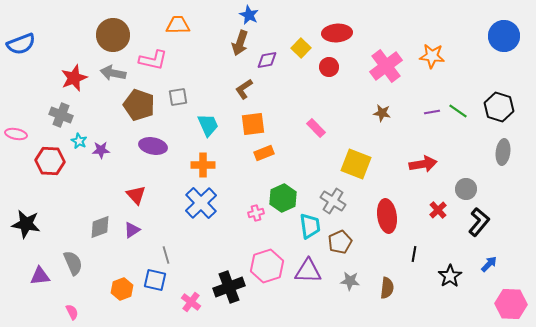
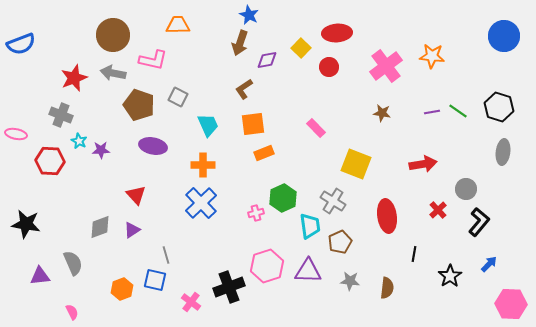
gray square at (178, 97): rotated 36 degrees clockwise
